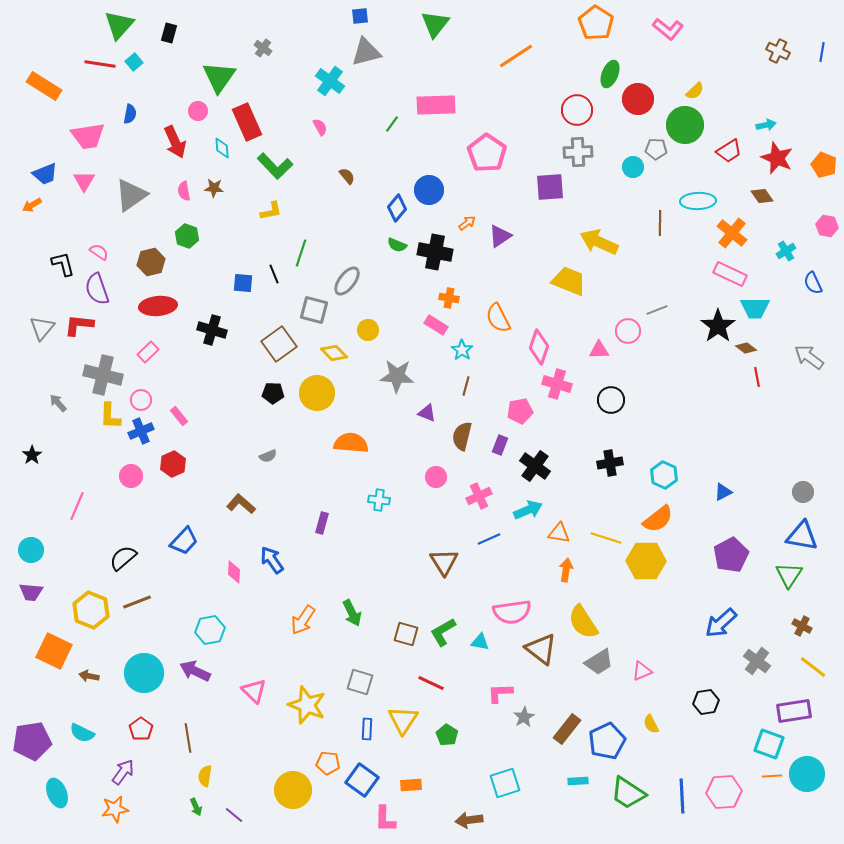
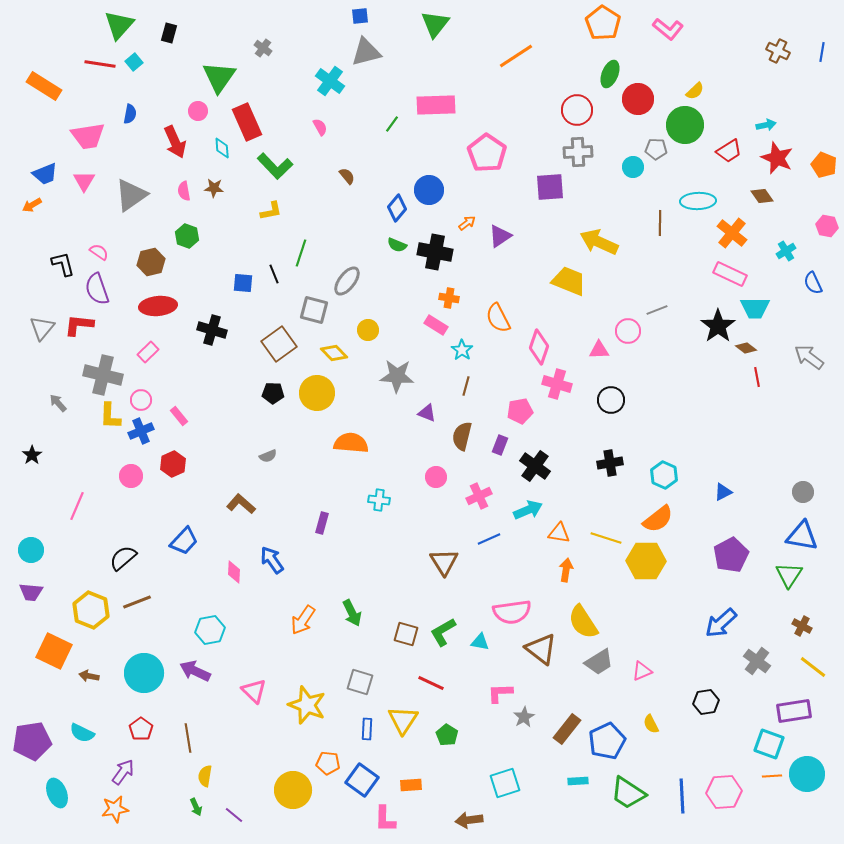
orange pentagon at (596, 23): moved 7 px right
